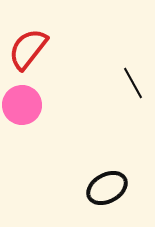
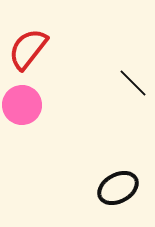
black line: rotated 16 degrees counterclockwise
black ellipse: moved 11 px right
